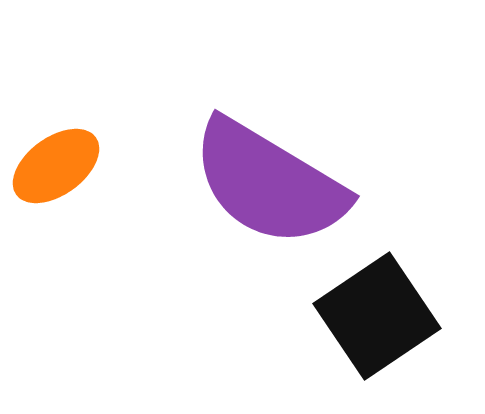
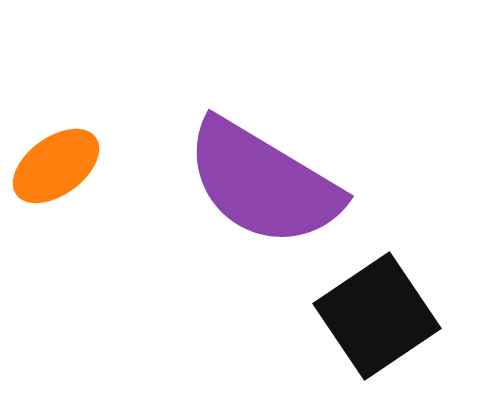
purple semicircle: moved 6 px left
